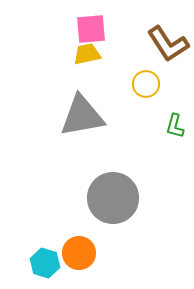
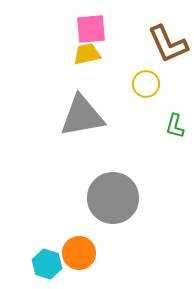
brown L-shape: rotated 9 degrees clockwise
cyan hexagon: moved 2 px right, 1 px down
